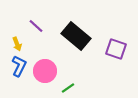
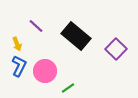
purple square: rotated 25 degrees clockwise
